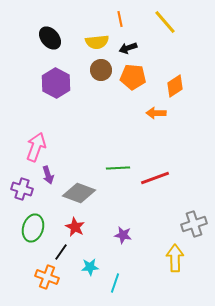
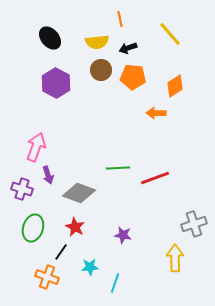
yellow line: moved 5 px right, 12 px down
